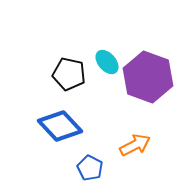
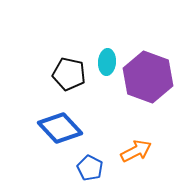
cyan ellipse: rotated 45 degrees clockwise
blue diamond: moved 2 px down
orange arrow: moved 1 px right, 6 px down
